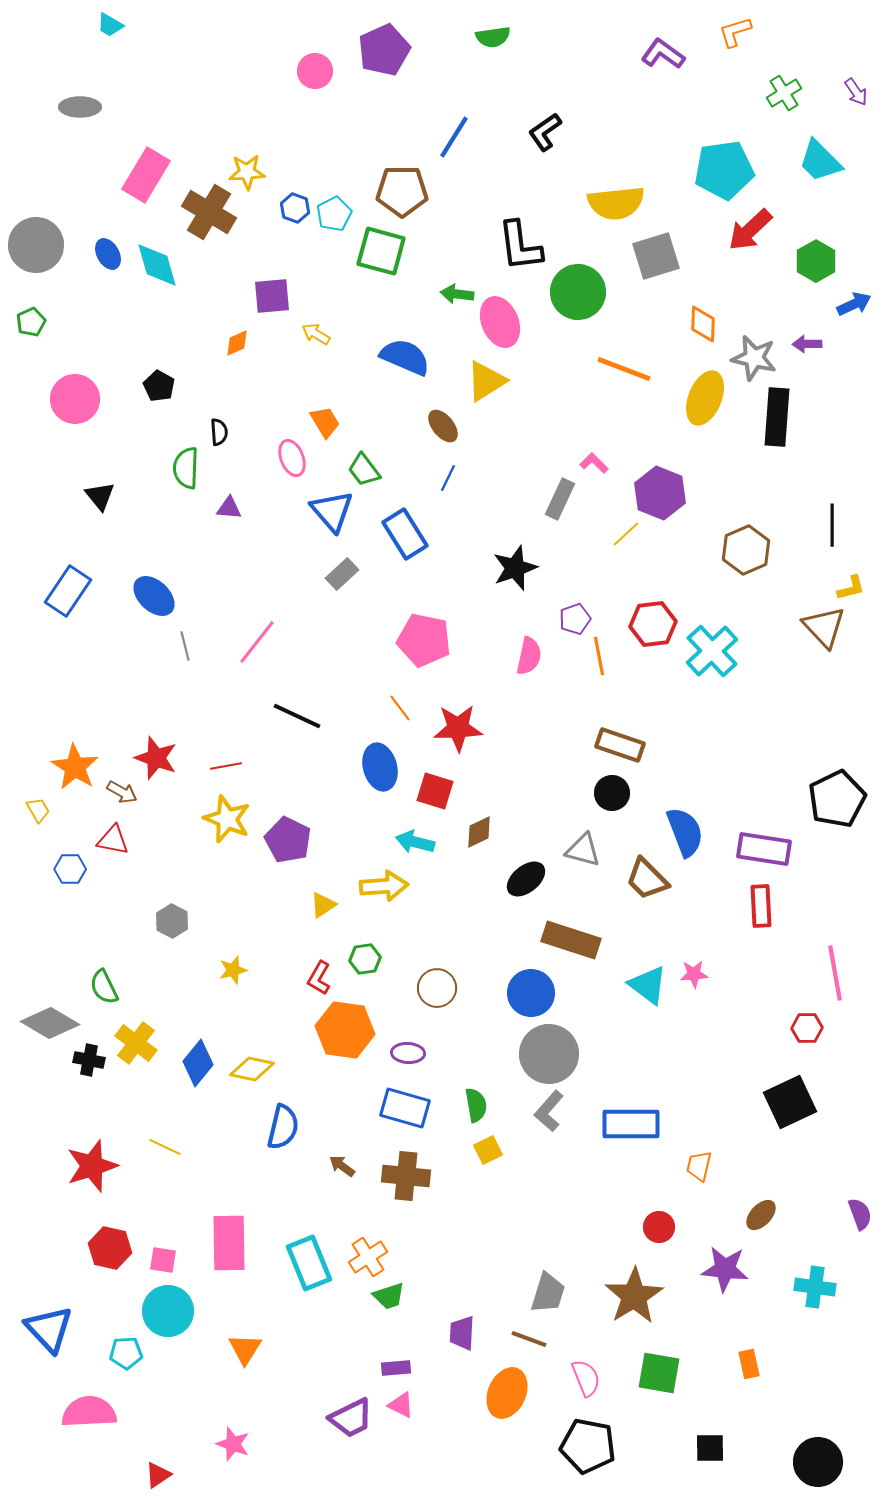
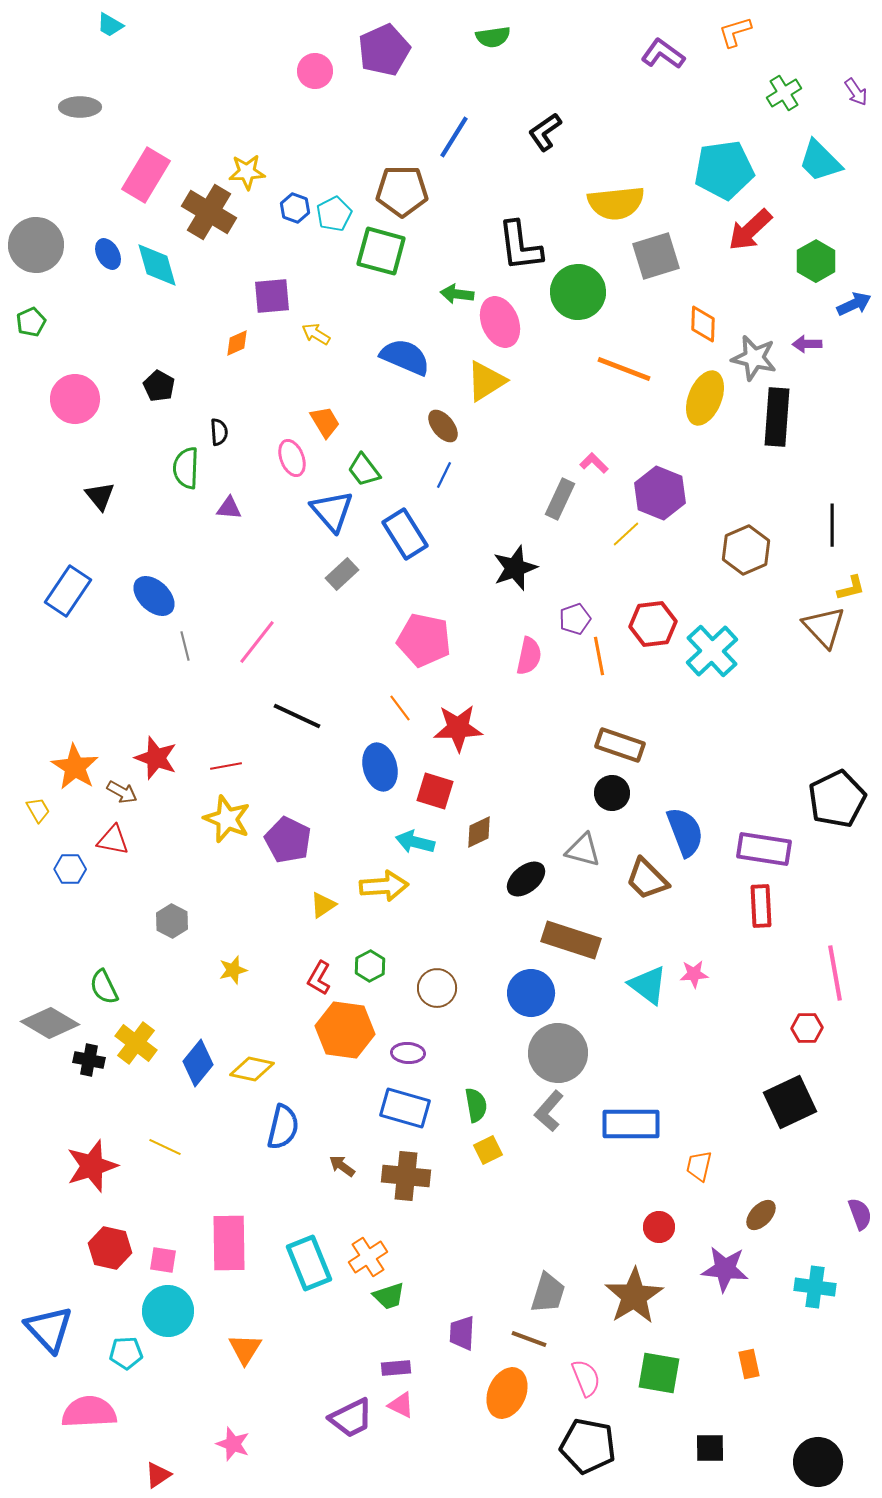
blue line at (448, 478): moved 4 px left, 3 px up
green hexagon at (365, 959): moved 5 px right, 7 px down; rotated 20 degrees counterclockwise
gray circle at (549, 1054): moved 9 px right, 1 px up
